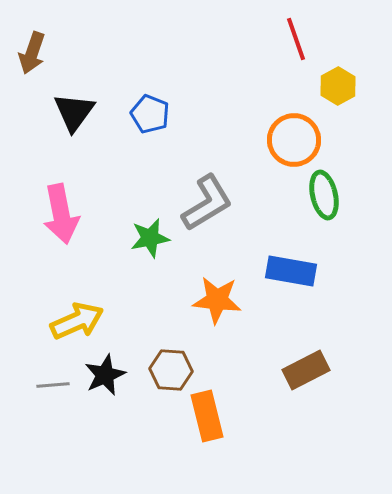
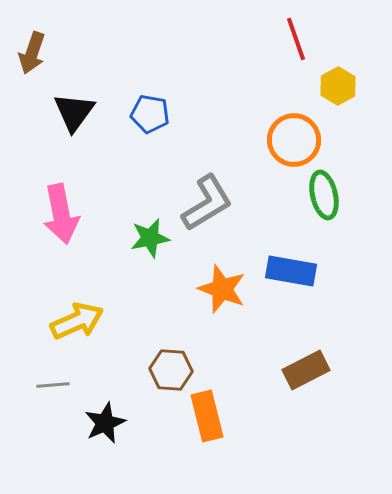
blue pentagon: rotated 12 degrees counterclockwise
orange star: moved 5 px right, 11 px up; rotated 15 degrees clockwise
black star: moved 48 px down
